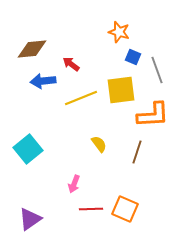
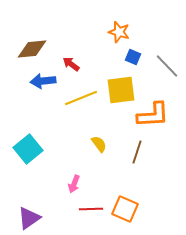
gray line: moved 10 px right, 4 px up; rotated 24 degrees counterclockwise
purple triangle: moved 1 px left, 1 px up
